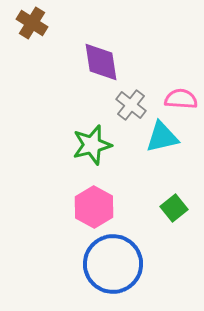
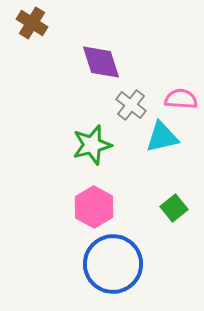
purple diamond: rotated 9 degrees counterclockwise
